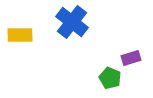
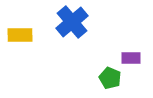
blue cross: rotated 12 degrees clockwise
purple rectangle: rotated 18 degrees clockwise
